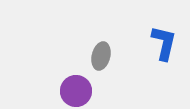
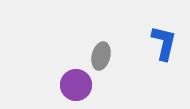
purple circle: moved 6 px up
